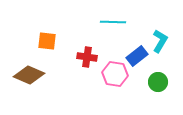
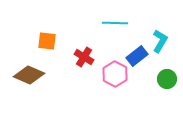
cyan line: moved 2 px right, 1 px down
red cross: moved 3 px left; rotated 24 degrees clockwise
pink hexagon: rotated 20 degrees clockwise
green circle: moved 9 px right, 3 px up
